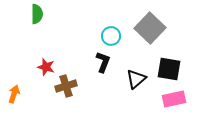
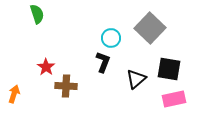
green semicircle: rotated 18 degrees counterclockwise
cyan circle: moved 2 px down
red star: rotated 18 degrees clockwise
brown cross: rotated 20 degrees clockwise
